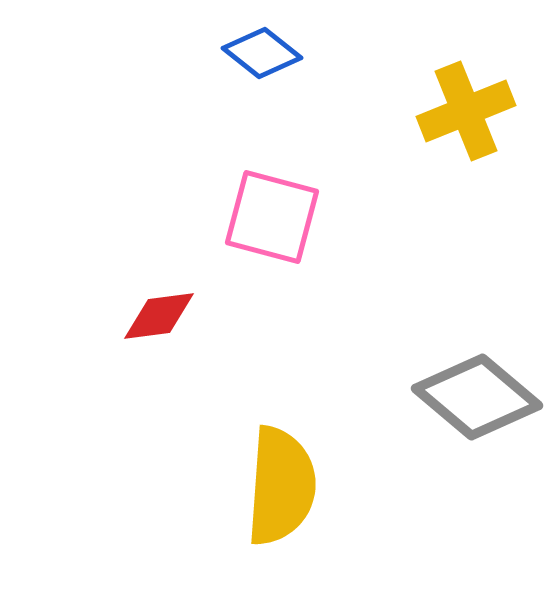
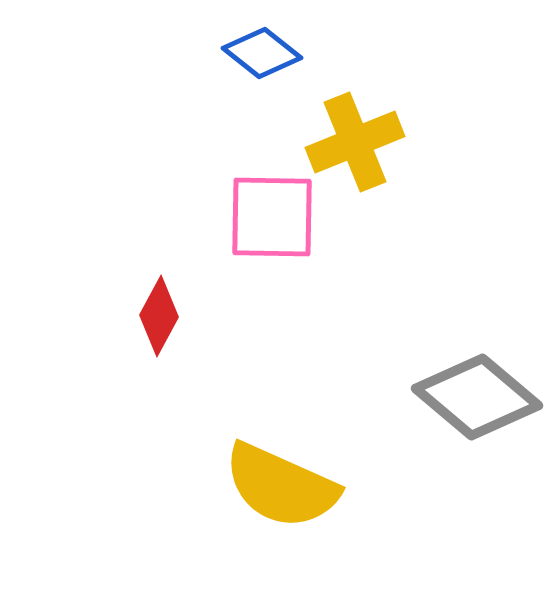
yellow cross: moved 111 px left, 31 px down
pink square: rotated 14 degrees counterclockwise
red diamond: rotated 54 degrees counterclockwise
yellow semicircle: rotated 110 degrees clockwise
